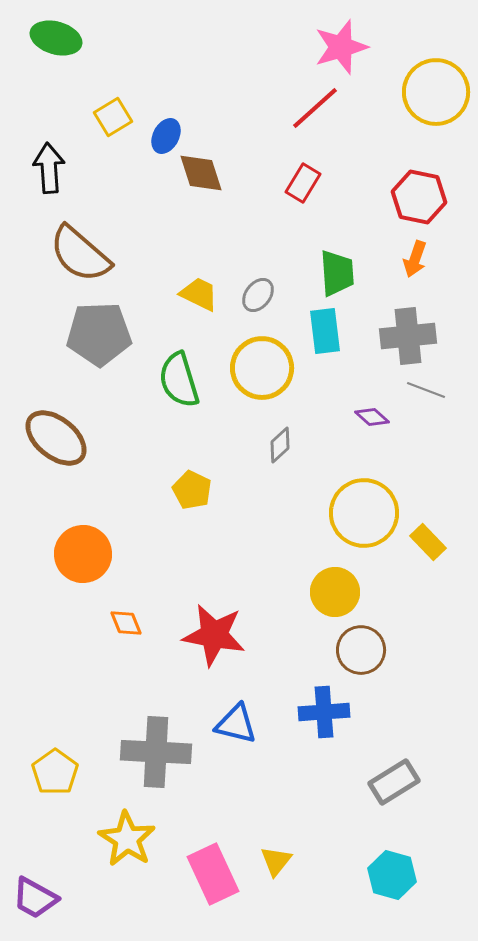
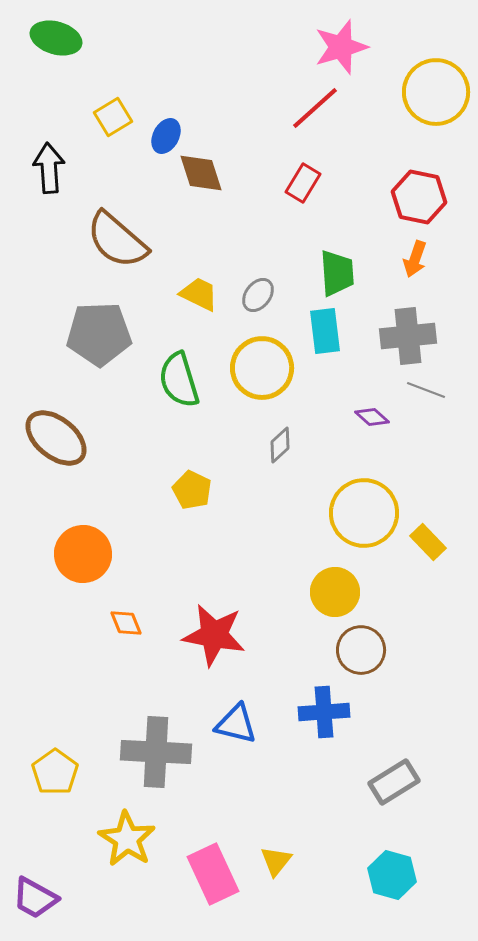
brown semicircle at (80, 254): moved 37 px right, 14 px up
